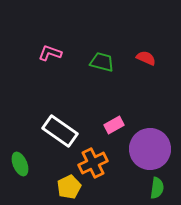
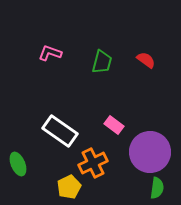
red semicircle: moved 2 px down; rotated 12 degrees clockwise
green trapezoid: rotated 90 degrees clockwise
pink rectangle: rotated 66 degrees clockwise
purple circle: moved 3 px down
green ellipse: moved 2 px left
